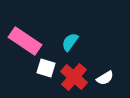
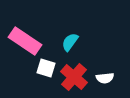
white semicircle: rotated 24 degrees clockwise
